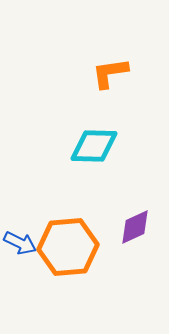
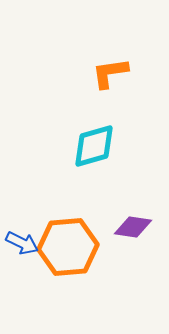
cyan diamond: rotated 18 degrees counterclockwise
purple diamond: moved 2 px left; rotated 33 degrees clockwise
blue arrow: moved 2 px right
